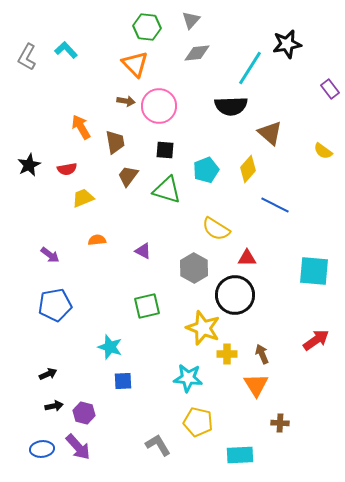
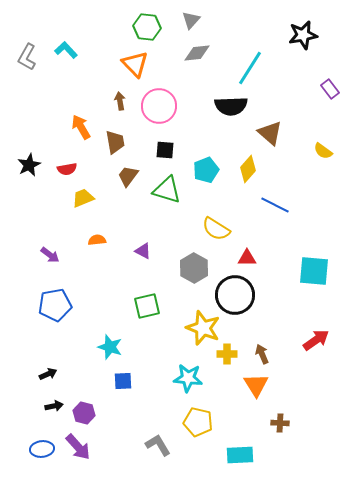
black star at (287, 44): moved 16 px right, 9 px up
brown arrow at (126, 101): moved 6 px left; rotated 108 degrees counterclockwise
